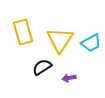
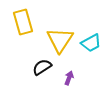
yellow rectangle: moved 10 px up
purple arrow: rotated 120 degrees clockwise
